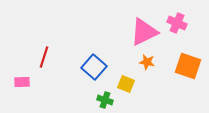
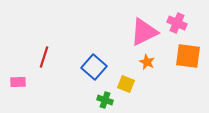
orange star: rotated 14 degrees clockwise
orange square: moved 10 px up; rotated 12 degrees counterclockwise
pink rectangle: moved 4 px left
